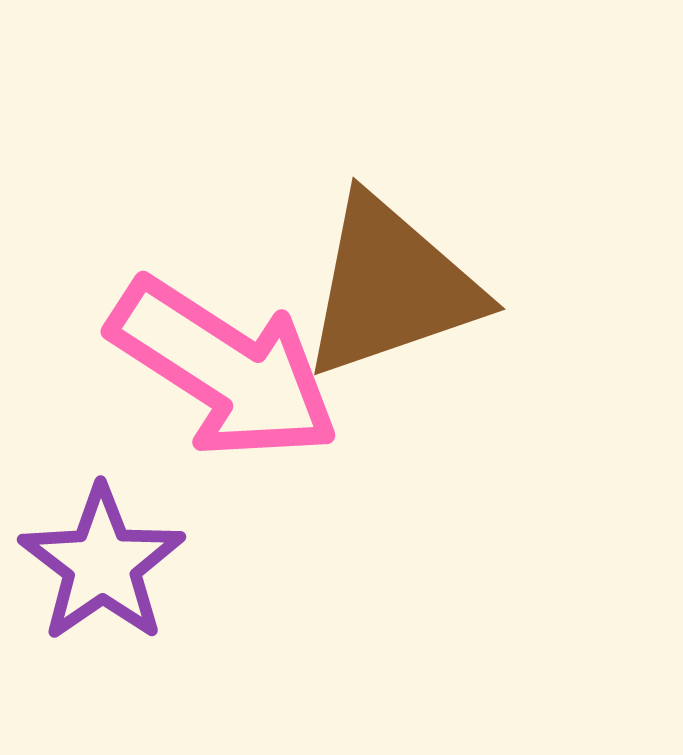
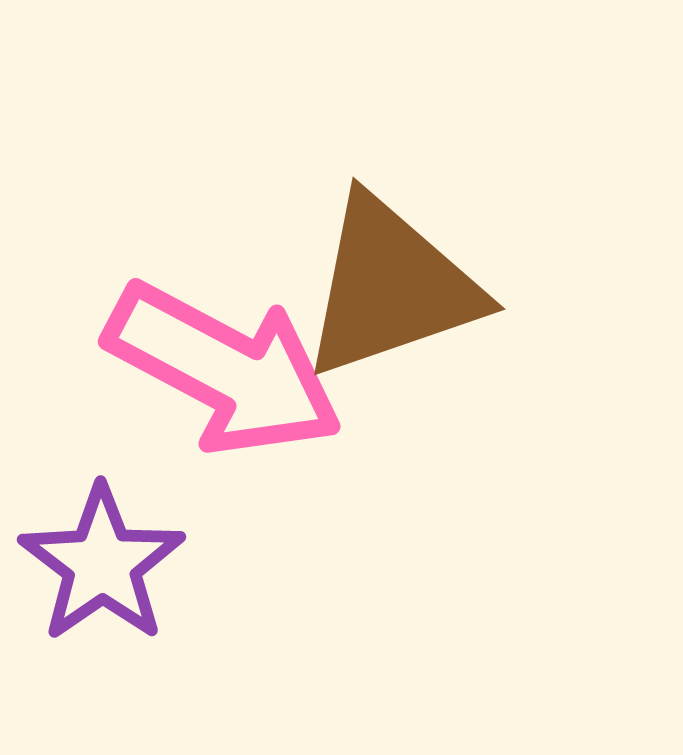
pink arrow: rotated 5 degrees counterclockwise
